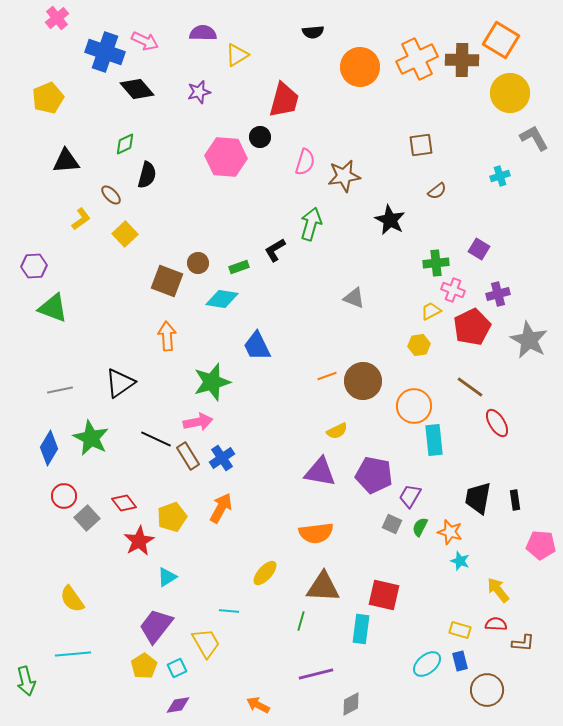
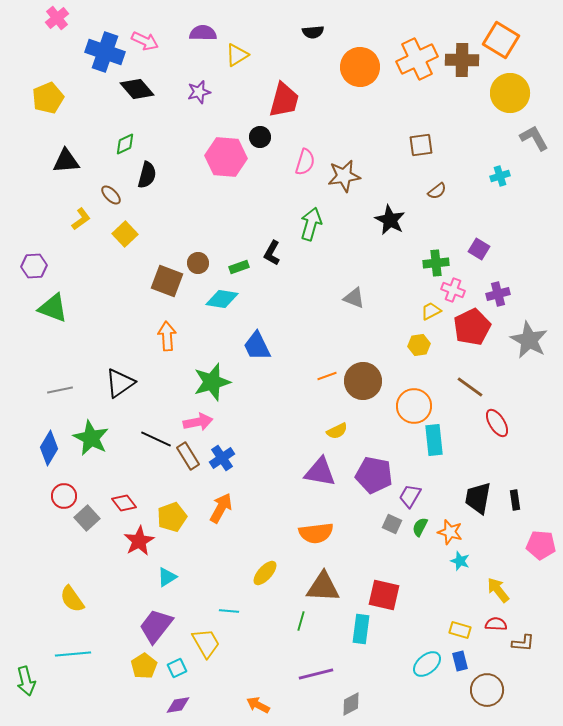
black L-shape at (275, 250): moved 3 px left, 3 px down; rotated 30 degrees counterclockwise
